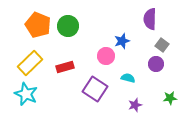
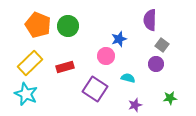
purple semicircle: moved 1 px down
blue star: moved 3 px left, 2 px up
